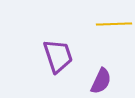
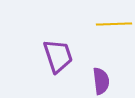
purple semicircle: rotated 32 degrees counterclockwise
